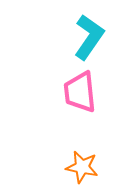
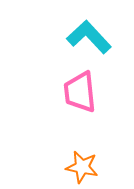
cyan L-shape: rotated 78 degrees counterclockwise
